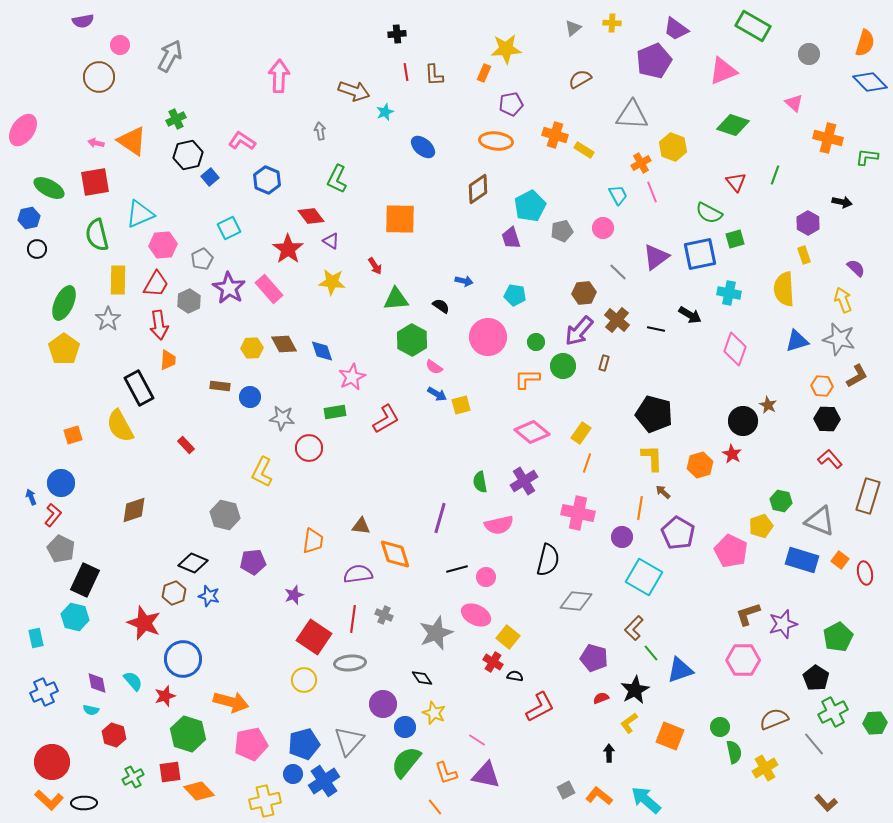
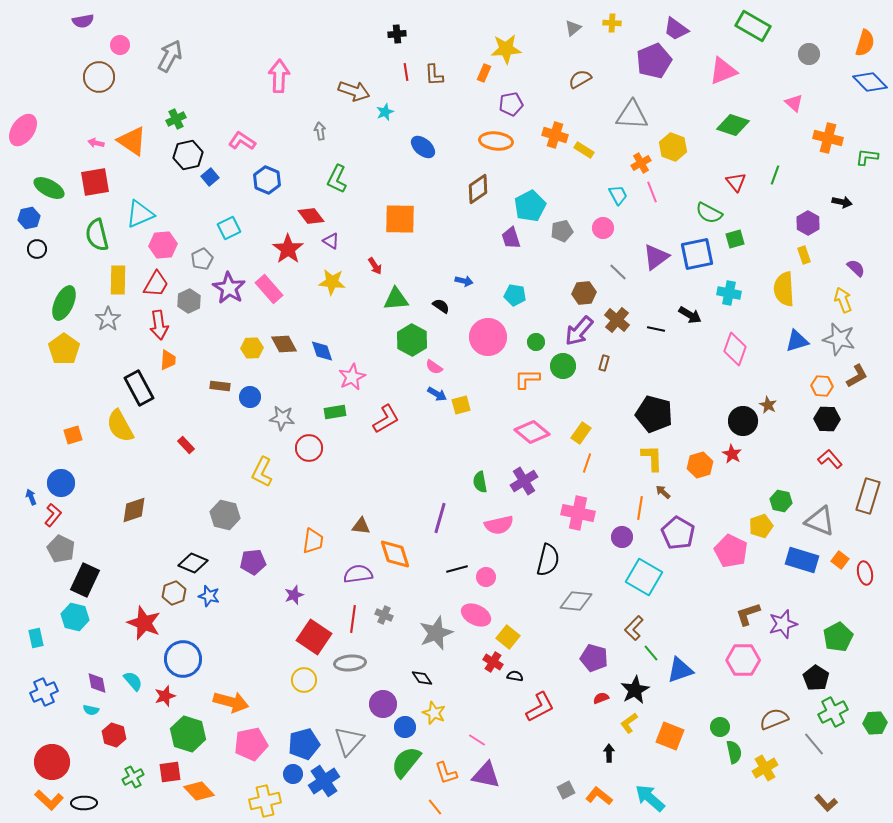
blue square at (700, 254): moved 3 px left
cyan arrow at (646, 800): moved 4 px right, 2 px up
